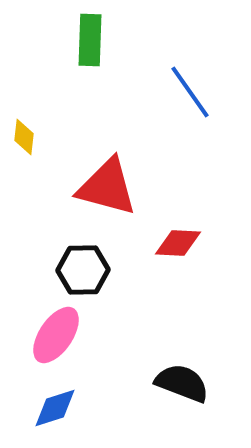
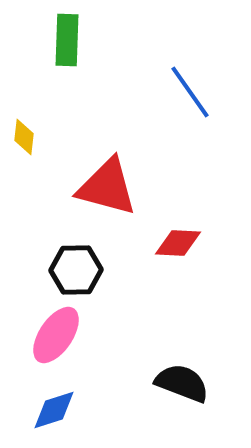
green rectangle: moved 23 px left
black hexagon: moved 7 px left
blue diamond: moved 1 px left, 2 px down
